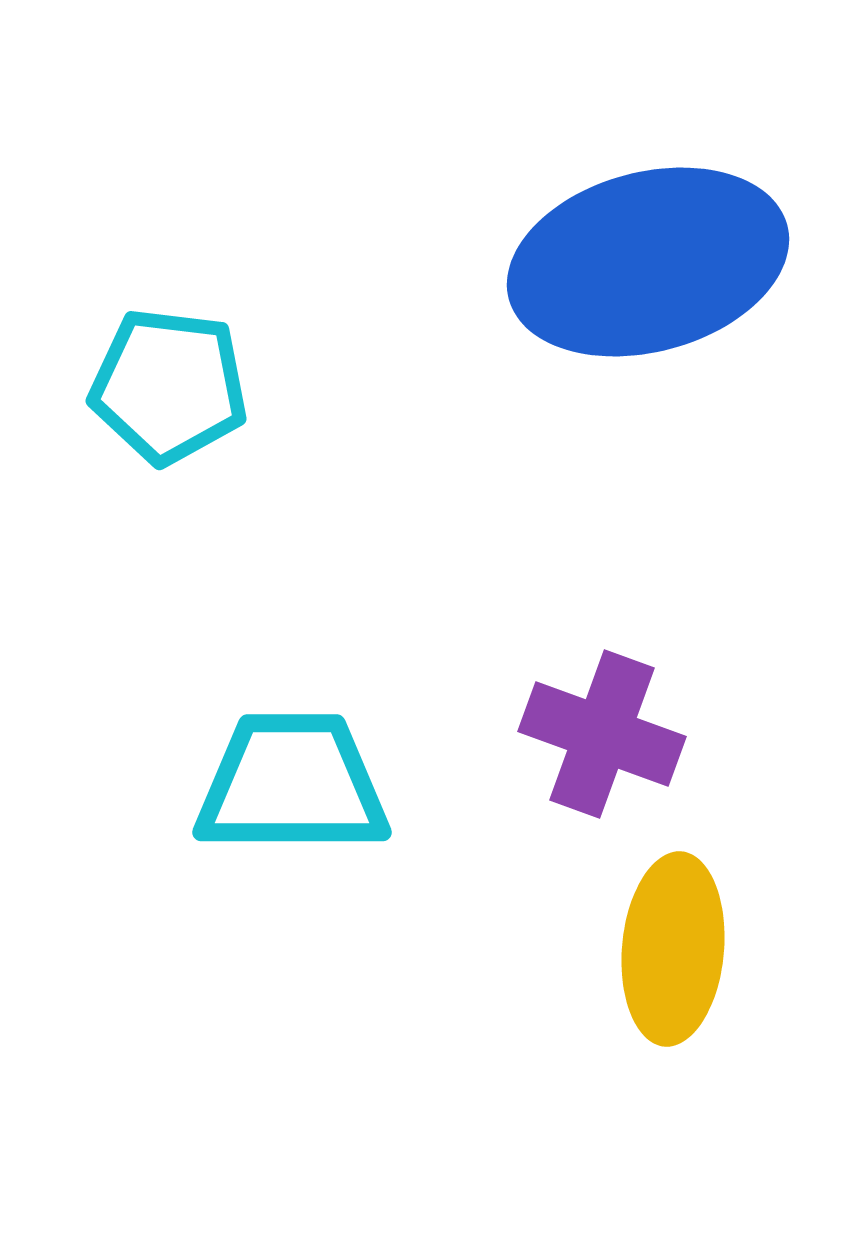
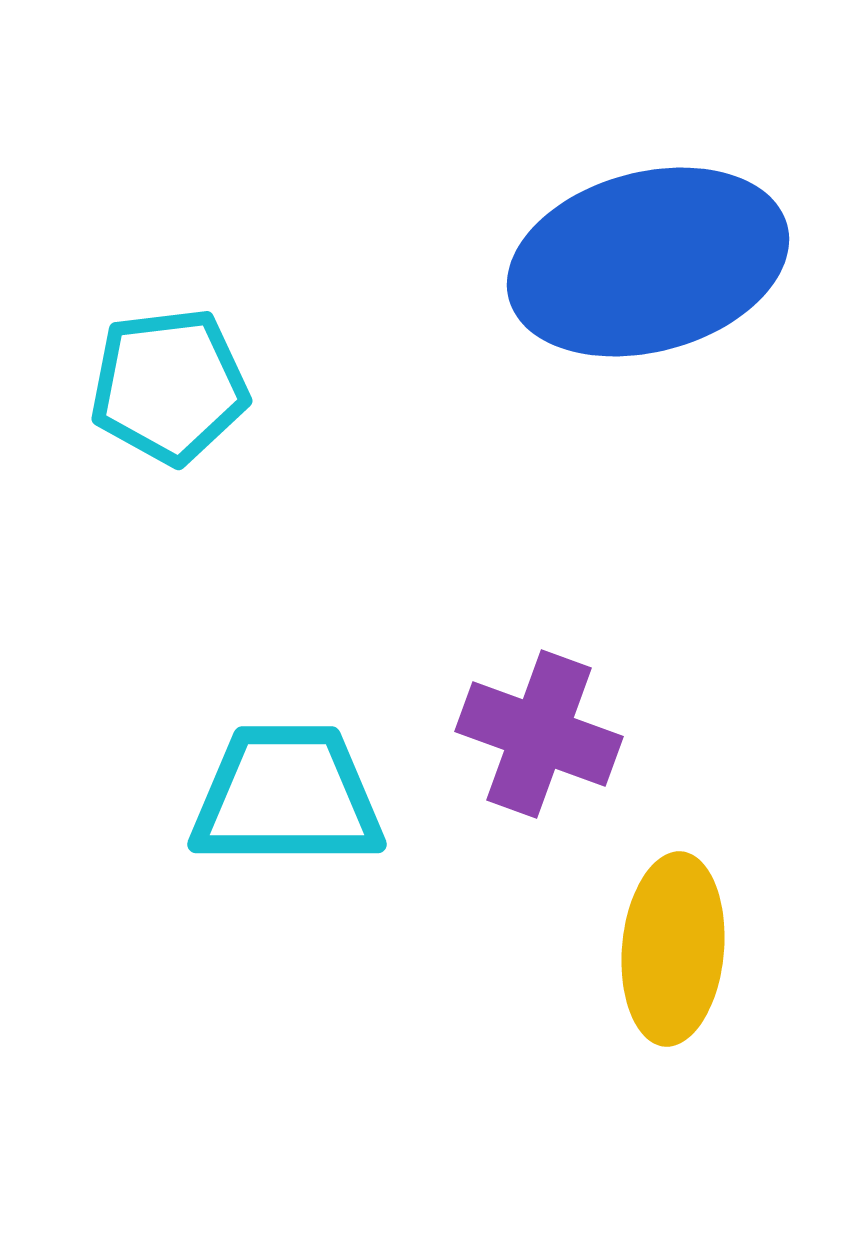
cyan pentagon: rotated 14 degrees counterclockwise
purple cross: moved 63 px left
cyan trapezoid: moved 5 px left, 12 px down
